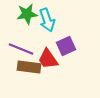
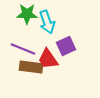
green star: rotated 10 degrees clockwise
cyan arrow: moved 2 px down
purple line: moved 2 px right
brown rectangle: moved 2 px right
